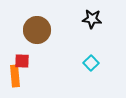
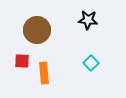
black star: moved 4 px left, 1 px down
orange rectangle: moved 29 px right, 3 px up
